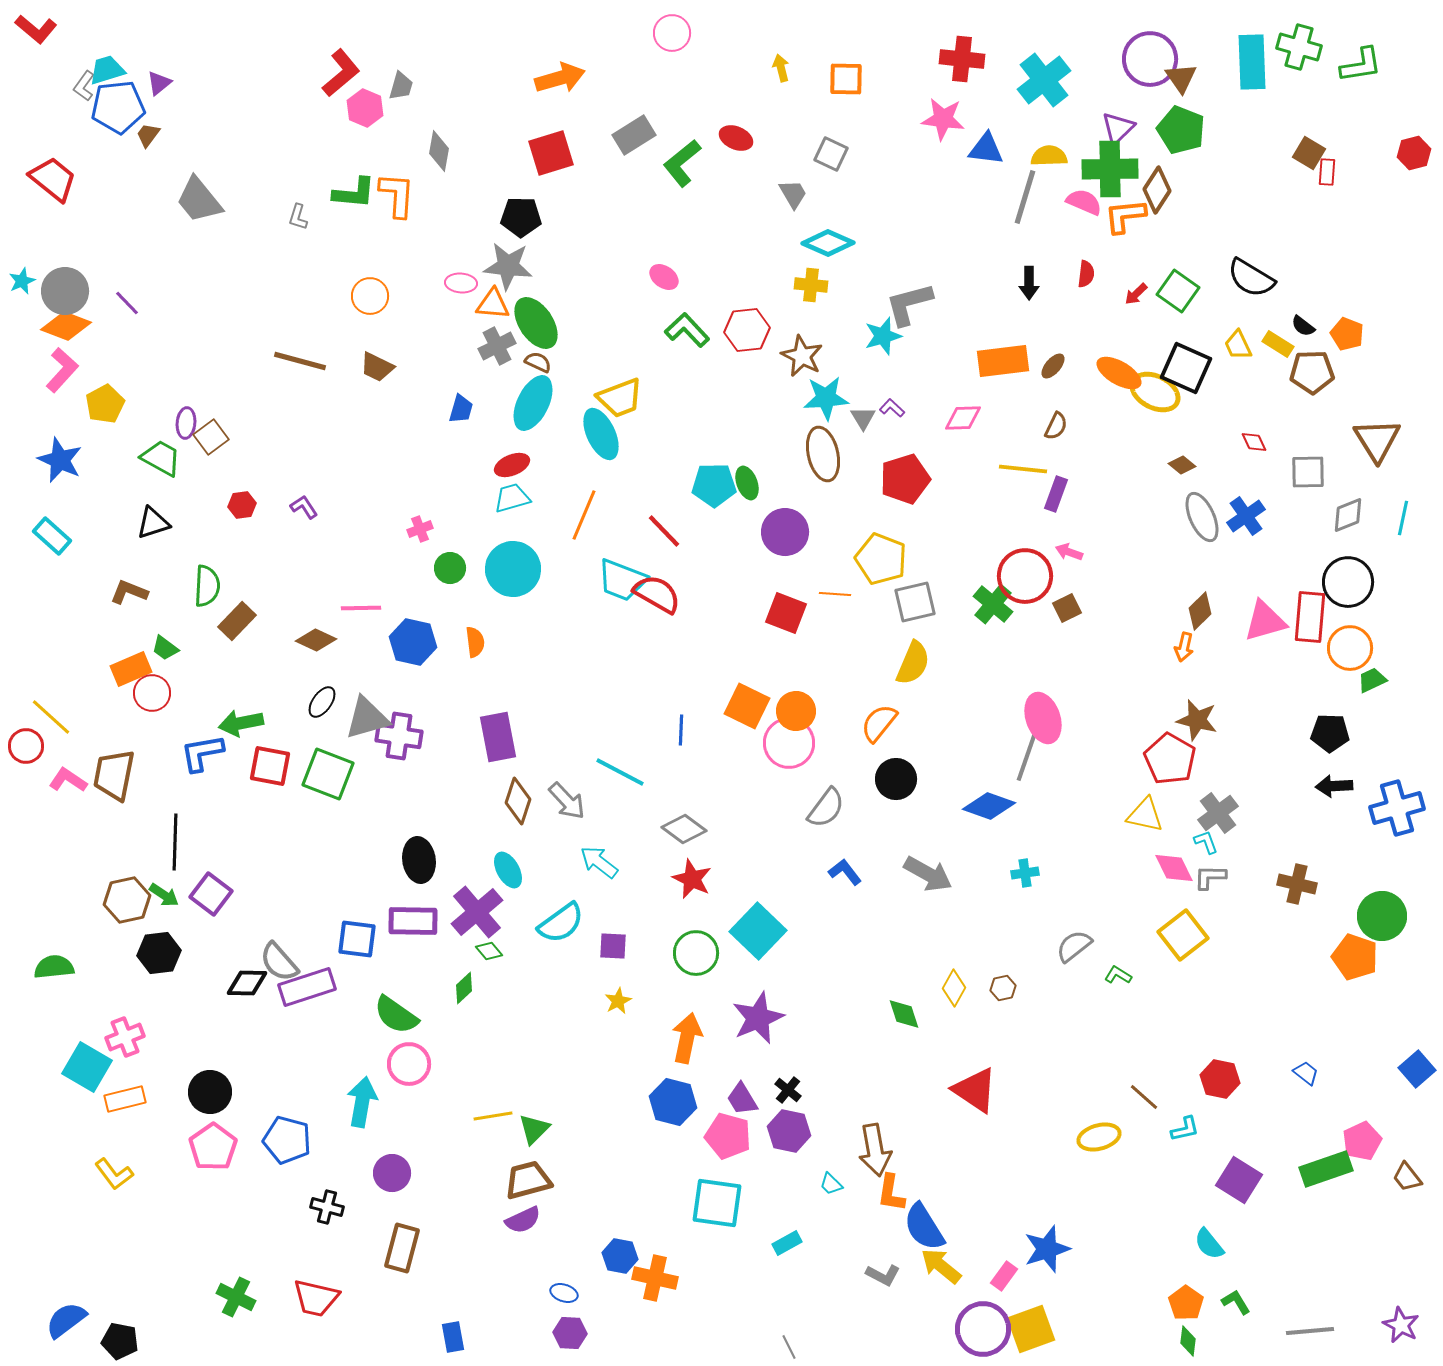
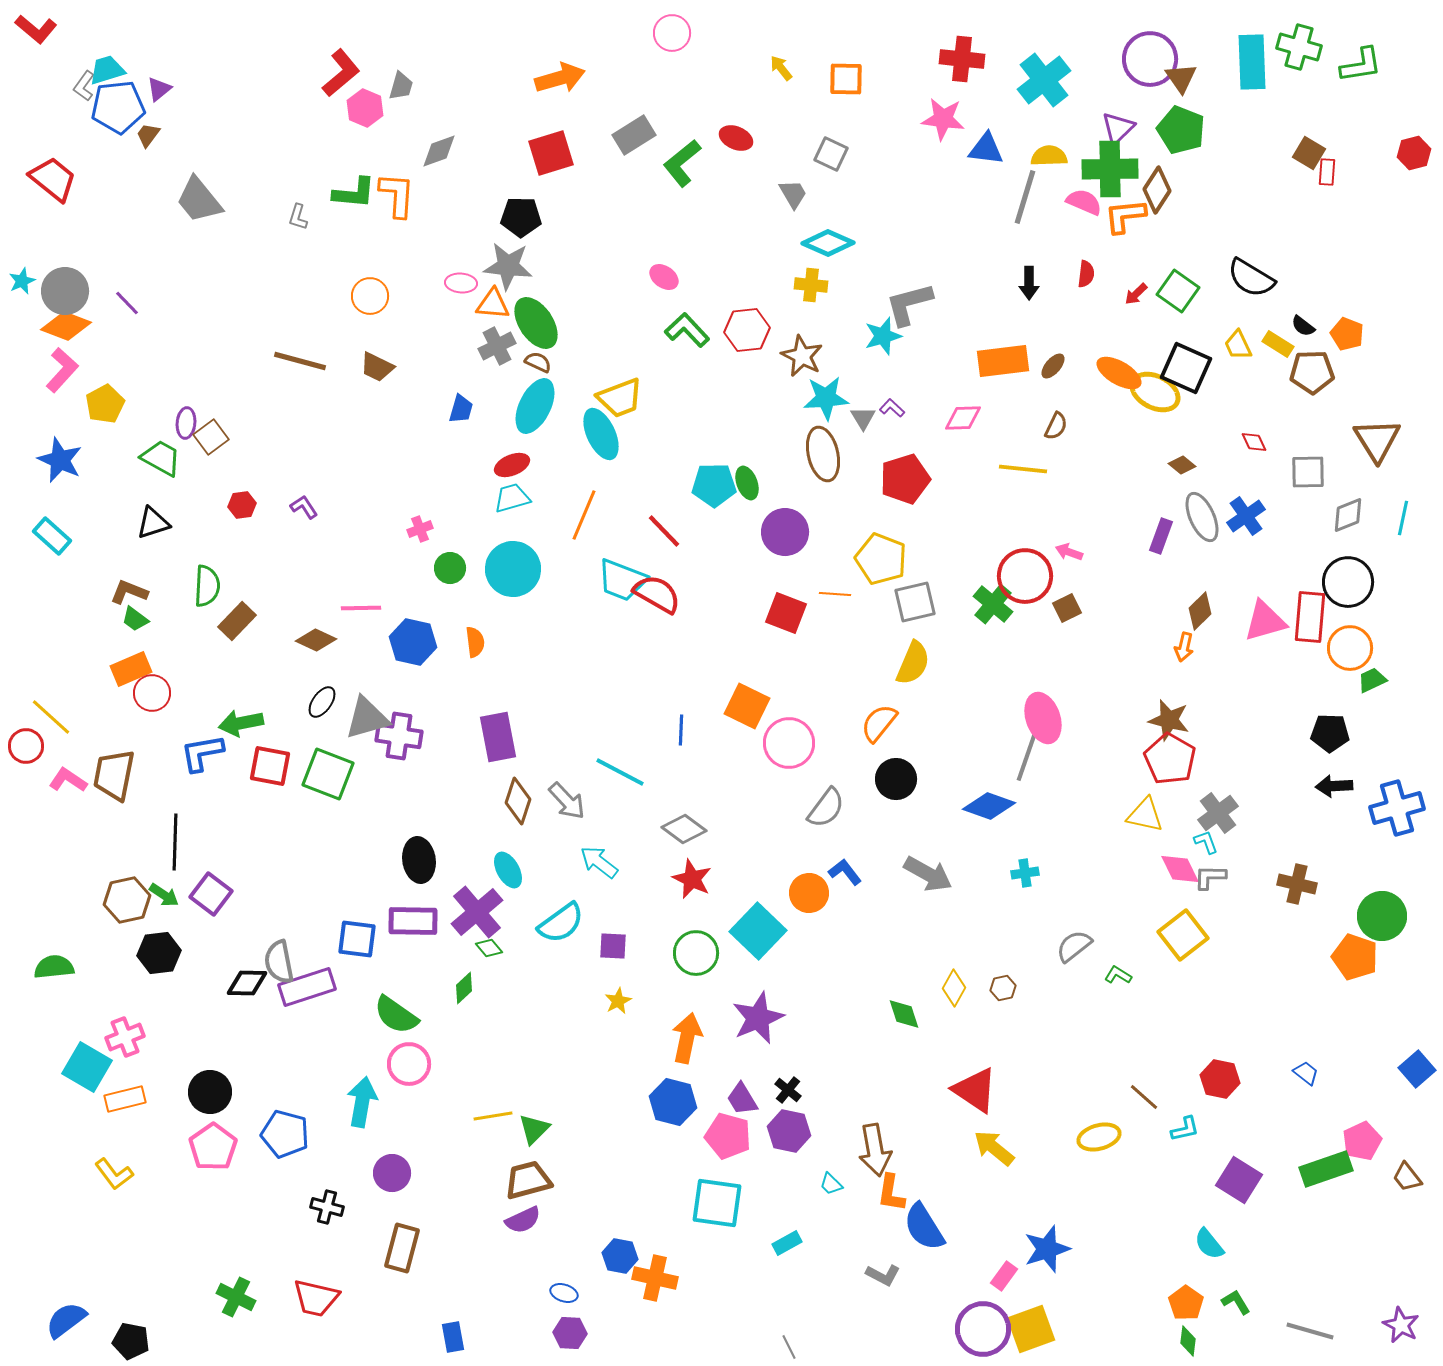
yellow arrow at (781, 68): rotated 24 degrees counterclockwise
purple triangle at (159, 83): moved 6 px down
gray diamond at (439, 151): rotated 60 degrees clockwise
cyan ellipse at (533, 403): moved 2 px right, 3 px down
purple rectangle at (1056, 494): moved 105 px right, 42 px down
green trapezoid at (165, 648): moved 30 px left, 29 px up
orange circle at (796, 711): moved 13 px right, 182 px down
brown star at (1197, 720): moved 28 px left
pink diamond at (1174, 868): moved 6 px right, 1 px down
green diamond at (489, 951): moved 3 px up
gray semicircle at (279, 962): rotated 30 degrees clockwise
blue pentagon at (287, 1140): moved 2 px left, 6 px up
yellow arrow at (941, 1266): moved 53 px right, 118 px up
gray line at (1310, 1331): rotated 21 degrees clockwise
black pentagon at (120, 1341): moved 11 px right
